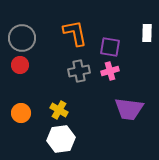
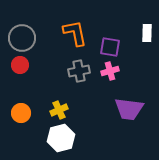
yellow cross: rotated 36 degrees clockwise
white hexagon: moved 1 px up; rotated 8 degrees counterclockwise
